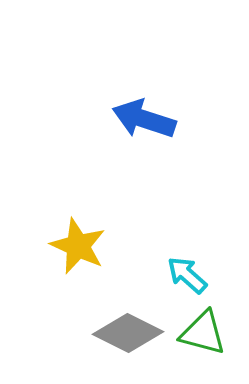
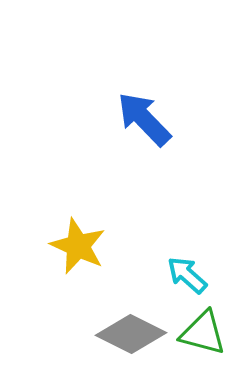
blue arrow: rotated 28 degrees clockwise
gray diamond: moved 3 px right, 1 px down
